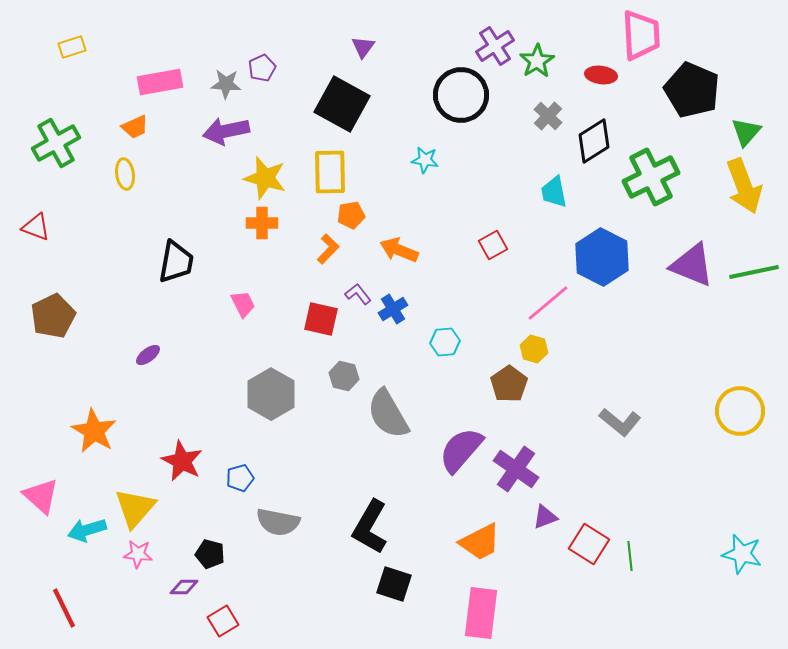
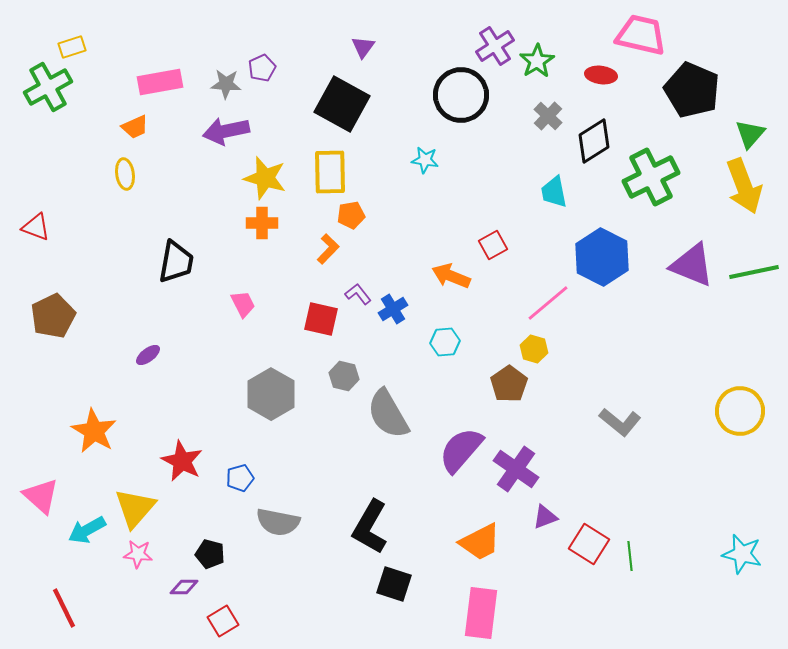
pink trapezoid at (641, 35): rotated 74 degrees counterclockwise
green triangle at (746, 132): moved 4 px right, 2 px down
green cross at (56, 143): moved 8 px left, 56 px up
orange arrow at (399, 250): moved 52 px right, 26 px down
cyan arrow at (87, 530): rotated 12 degrees counterclockwise
